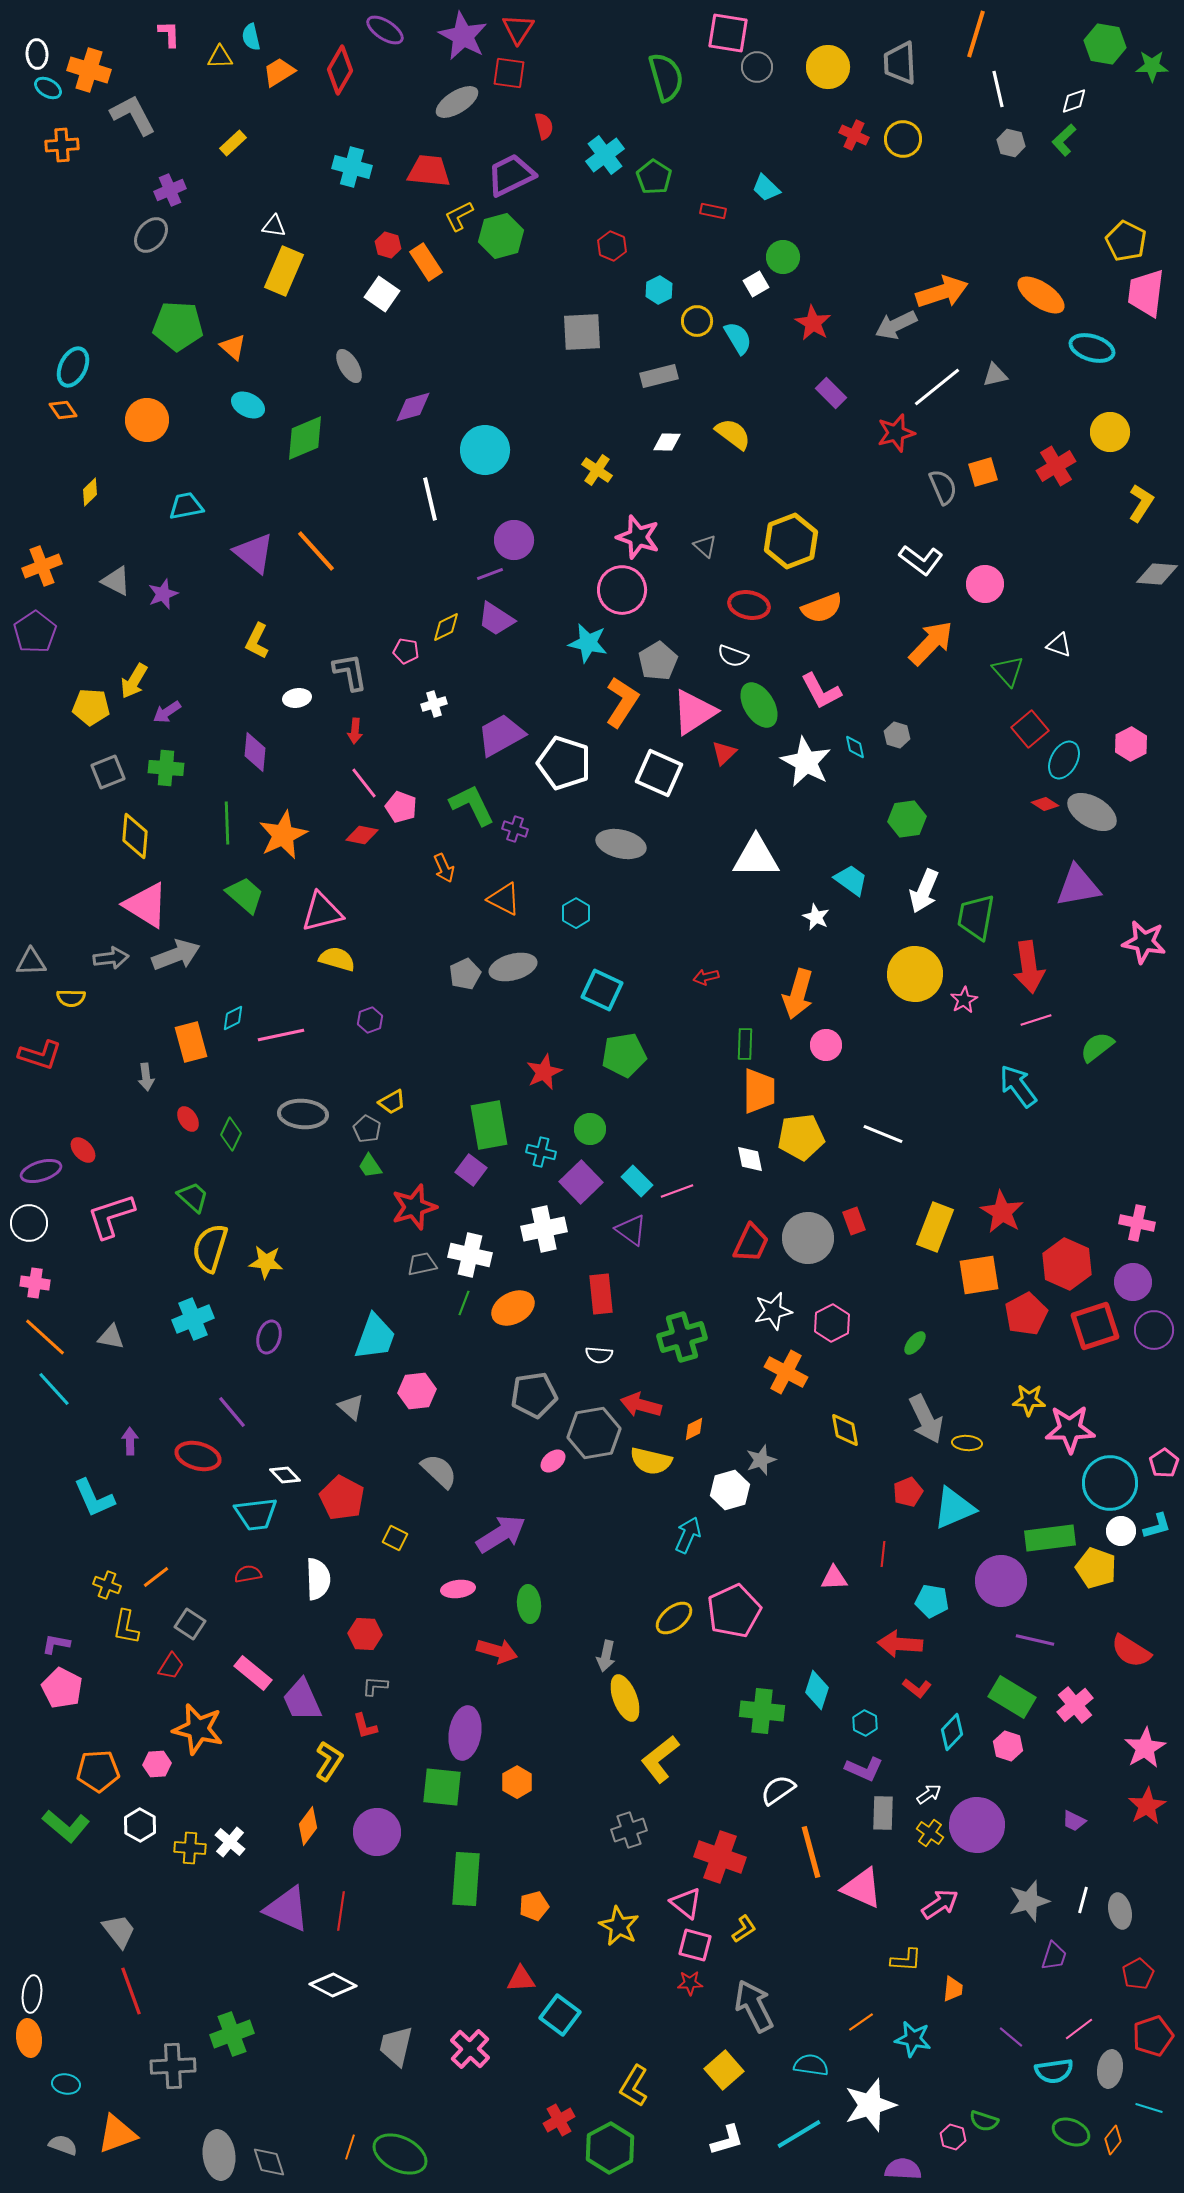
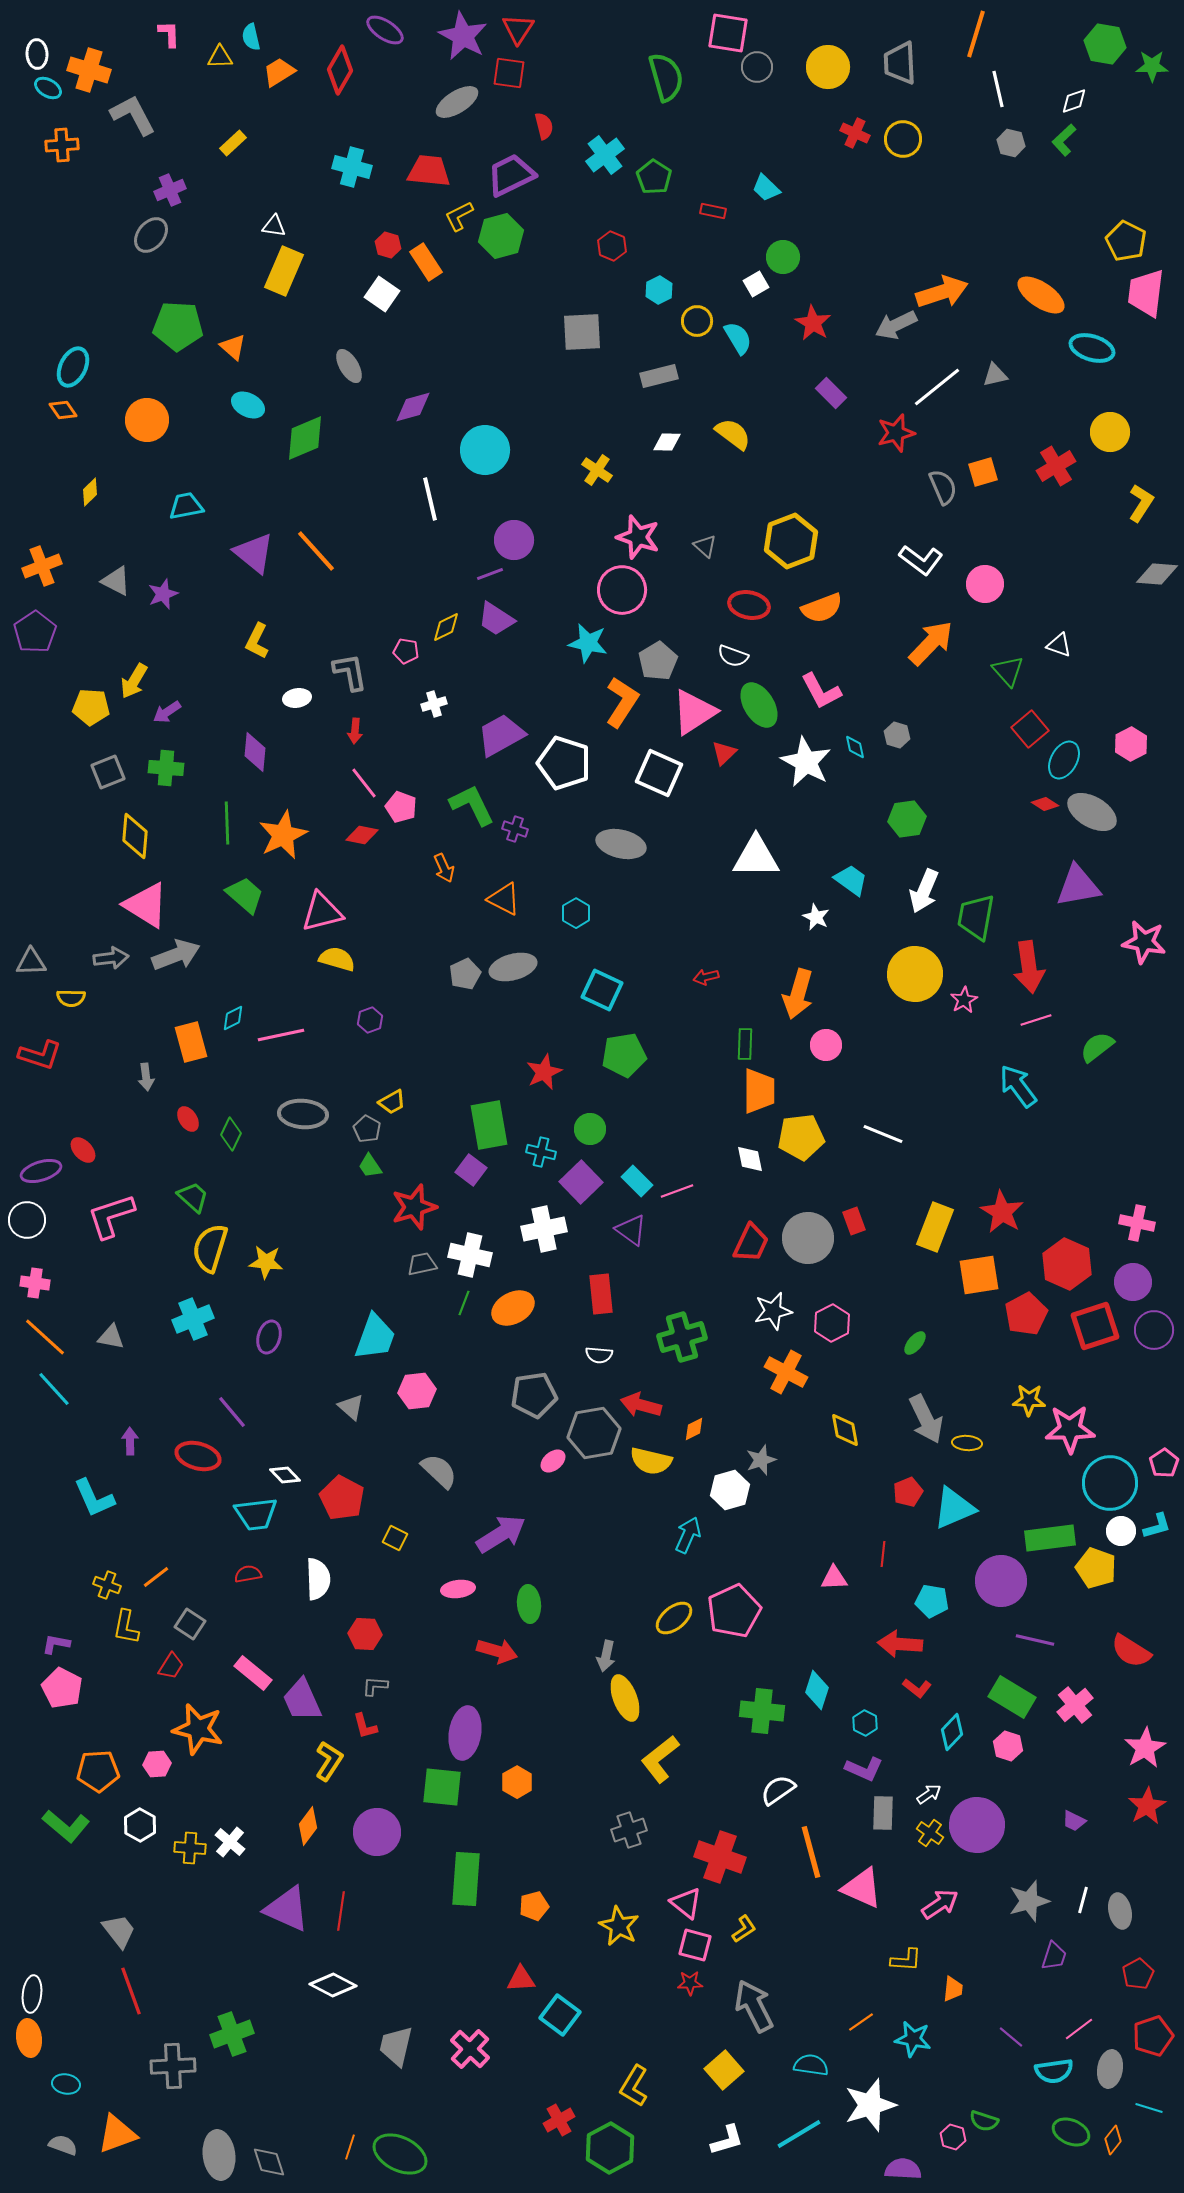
red cross at (854, 135): moved 1 px right, 2 px up
white circle at (29, 1223): moved 2 px left, 3 px up
